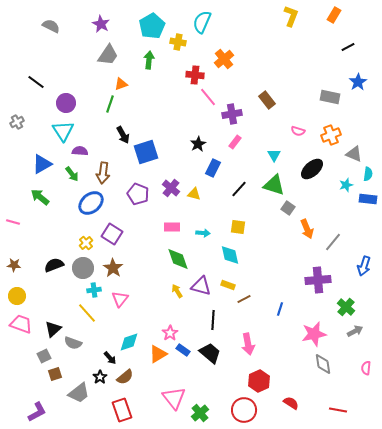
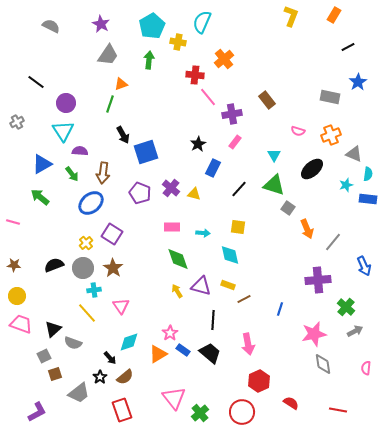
purple pentagon at (138, 194): moved 2 px right, 1 px up
blue arrow at (364, 266): rotated 42 degrees counterclockwise
pink triangle at (120, 299): moved 1 px right, 7 px down; rotated 12 degrees counterclockwise
red circle at (244, 410): moved 2 px left, 2 px down
